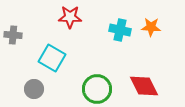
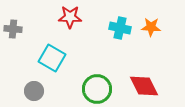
cyan cross: moved 2 px up
gray cross: moved 6 px up
gray circle: moved 2 px down
